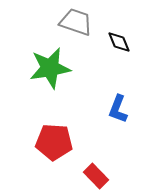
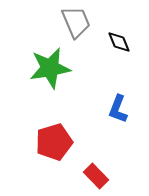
gray trapezoid: rotated 48 degrees clockwise
red pentagon: rotated 21 degrees counterclockwise
